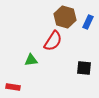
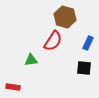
blue rectangle: moved 21 px down
